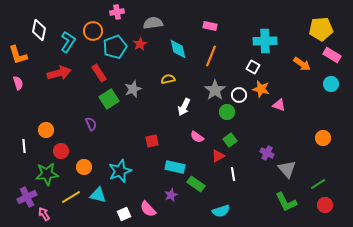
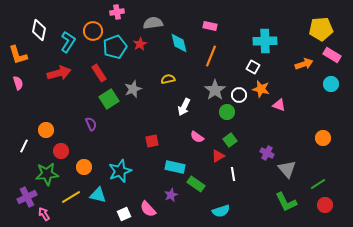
cyan diamond at (178, 49): moved 1 px right, 6 px up
orange arrow at (302, 64): moved 2 px right; rotated 54 degrees counterclockwise
white line at (24, 146): rotated 32 degrees clockwise
